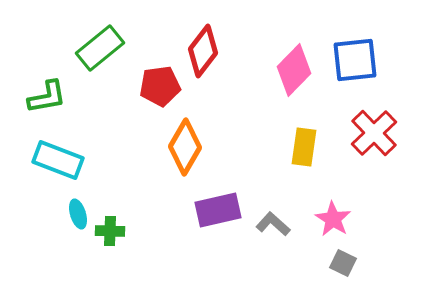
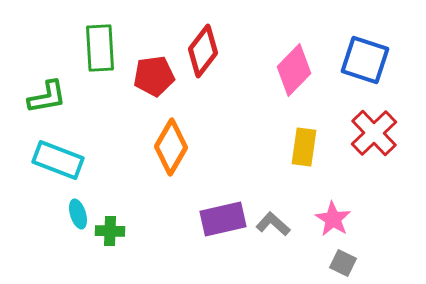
green rectangle: rotated 54 degrees counterclockwise
blue square: moved 10 px right; rotated 24 degrees clockwise
red pentagon: moved 6 px left, 10 px up
orange diamond: moved 14 px left
purple rectangle: moved 5 px right, 9 px down
